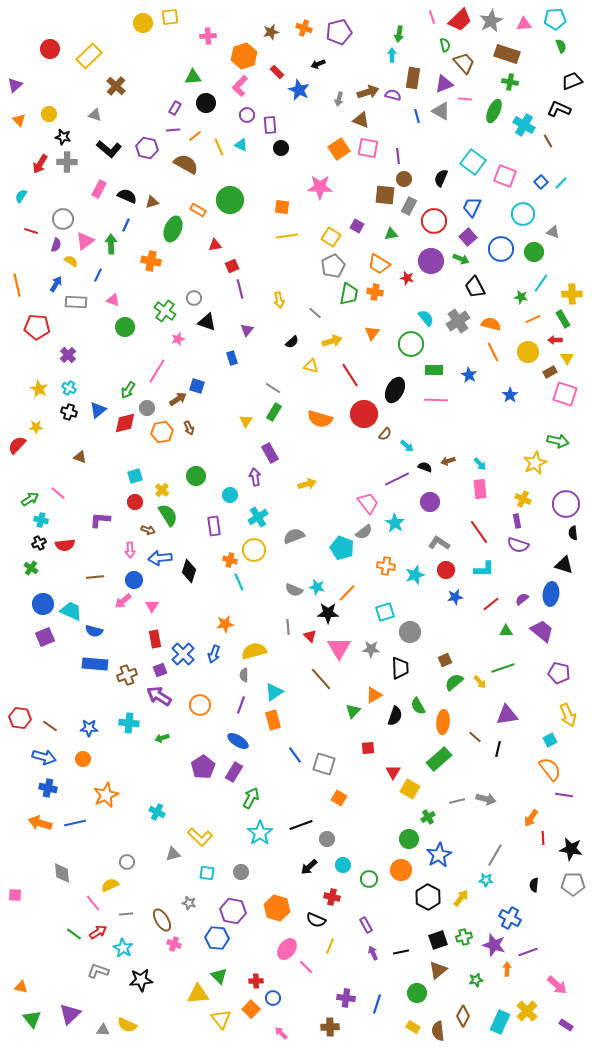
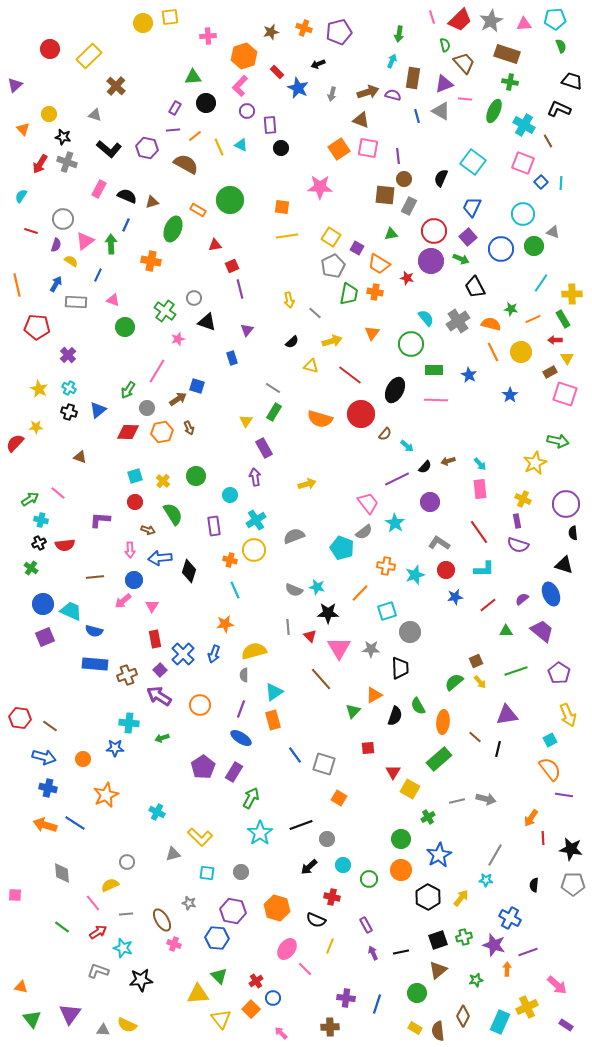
cyan arrow at (392, 55): moved 6 px down; rotated 24 degrees clockwise
black trapezoid at (572, 81): rotated 40 degrees clockwise
blue star at (299, 90): moved 1 px left, 2 px up
gray arrow at (339, 99): moved 7 px left, 5 px up
purple circle at (247, 115): moved 4 px up
orange triangle at (19, 120): moved 4 px right, 9 px down
gray cross at (67, 162): rotated 18 degrees clockwise
pink square at (505, 176): moved 18 px right, 13 px up
cyan line at (561, 183): rotated 40 degrees counterclockwise
red circle at (434, 221): moved 10 px down
purple square at (357, 226): moved 22 px down
green circle at (534, 252): moved 6 px up
green star at (521, 297): moved 10 px left, 12 px down
yellow arrow at (279, 300): moved 10 px right
yellow circle at (528, 352): moved 7 px left
red line at (350, 375): rotated 20 degrees counterclockwise
red circle at (364, 414): moved 3 px left
red diamond at (125, 423): moved 3 px right, 9 px down; rotated 15 degrees clockwise
red semicircle at (17, 445): moved 2 px left, 2 px up
purple rectangle at (270, 453): moved 6 px left, 5 px up
black semicircle at (425, 467): rotated 112 degrees clockwise
yellow cross at (162, 490): moved 1 px right, 9 px up
green semicircle at (168, 515): moved 5 px right, 1 px up
cyan cross at (258, 517): moved 2 px left, 3 px down
cyan line at (239, 582): moved 4 px left, 8 px down
orange line at (347, 593): moved 13 px right
blue ellipse at (551, 594): rotated 30 degrees counterclockwise
red line at (491, 604): moved 3 px left, 1 px down
cyan square at (385, 612): moved 2 px right, 1 px up
brown square at (445, 660): moved 31 px right, 1 px down
green line at (503, 668): moved 13 px right, 3 px down
purple square at (160, 670): rotated 24 degrees counterclockwise
purple pentagon at (559, 673): rotated 20 degrees clockwise
purple line at (241, 705): moved 4 px down
blue star at (89, 728): moved 26 px right, 20 px down
blue ellipse at (238, 741): moved 3 px right, 3 px up
orange arrow at (40, 823): moved 5 px right, 2 px down
blue line at (75, 823): rotated 45 degrees clockwise
green circle at (409, 839): moved 8 px left
green line at (74, 934): moved 12 px left, 7 px up
cyan star at (123, 948): rotated 12 degrees counterclockwise
pink line at (306, 967): moved 1 px left, 2 px down
red cross at (256, 981): rotated 32 degrees counterclockwise
yellow cross at (527, 1011): moved 4 px up; rotated 20 degrees clockwise
purple triangle at (70, 1014): rotated 10 degrees counterclockwise
yellow rectangle at (413, 1027): moved 2 px right, 1 px down
